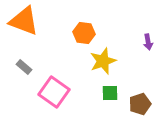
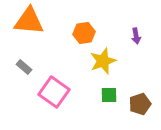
orange triangle: moved 5 px right; rotated 16 degrees counterclockwise
orange hexagon: rotated 15 degrees counterclockwise
purple arrow: moved 12 px left, 6 px up
green square: moved 1 px left, 2 px down
